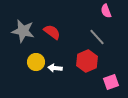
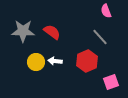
gray star: rotated 10 degrees counterclockwise
gray line: moved 3 px right
white arrow: moved 7 px up
